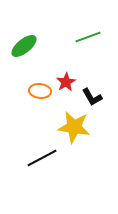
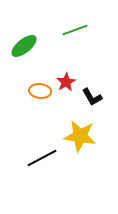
green line: moved 13 px left, 7 px up
yellow star: moved 6 px right, 9 px down
